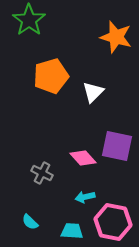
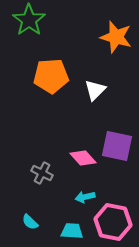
orange pentagon: rotated 12 degrees clockwise
white triangle: moved 2 px right, 2 px up
